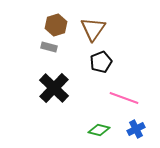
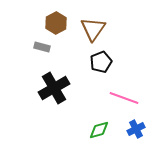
brown hexagon: moved 2 px up; rotated 10 degrees counterclockwise
gray rectangle: moved 7 px left
black cross: rotated 16 degrees clockwise
green diamond: rotated 30 degrees counterclockwise
